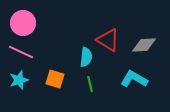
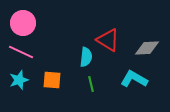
gray diamond: moved 3 px right, 3 px down
orange square: moved 3 px left, 1 px down; rotated 12 degrees counterclockwise
green line: moved 1 px right
